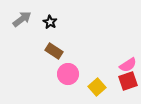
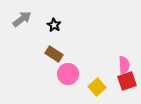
black star: moved 4 px right, 3 px down
brown rectangle: moved 3 px down
pink semicircle: moved 4 px left; rotated 60 degrees counterclockwise
red square: moved 1 px left
